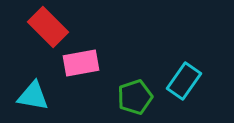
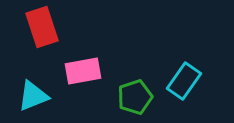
red rectangle: moved 6 px left; rotated 27 degrees clockwise
pink rectangle: moved 2 px right, 8 px down
cyan triangle: rotated 32 degrees counterclockwise
